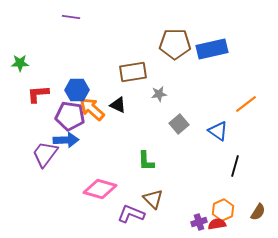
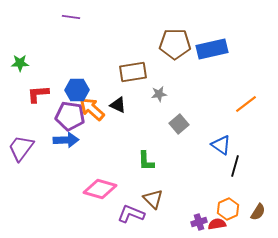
blue triangle: moved 3 px right, 14 px down
purple trapezoid: moved 24 px left, 6 px up
orange hexagon: moved 5 px right, 1 px up
